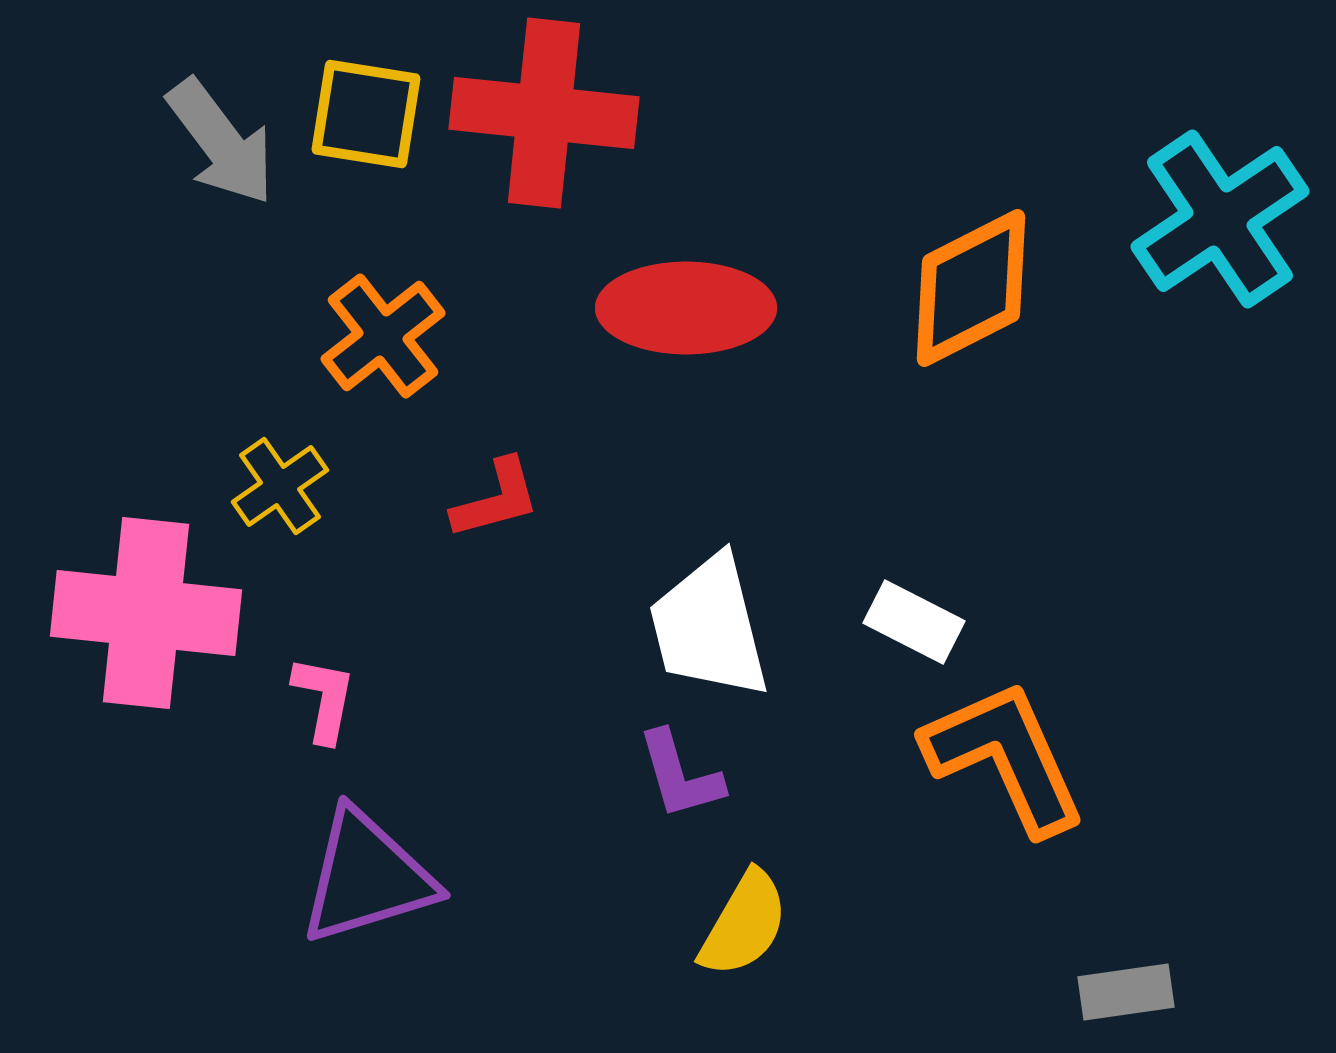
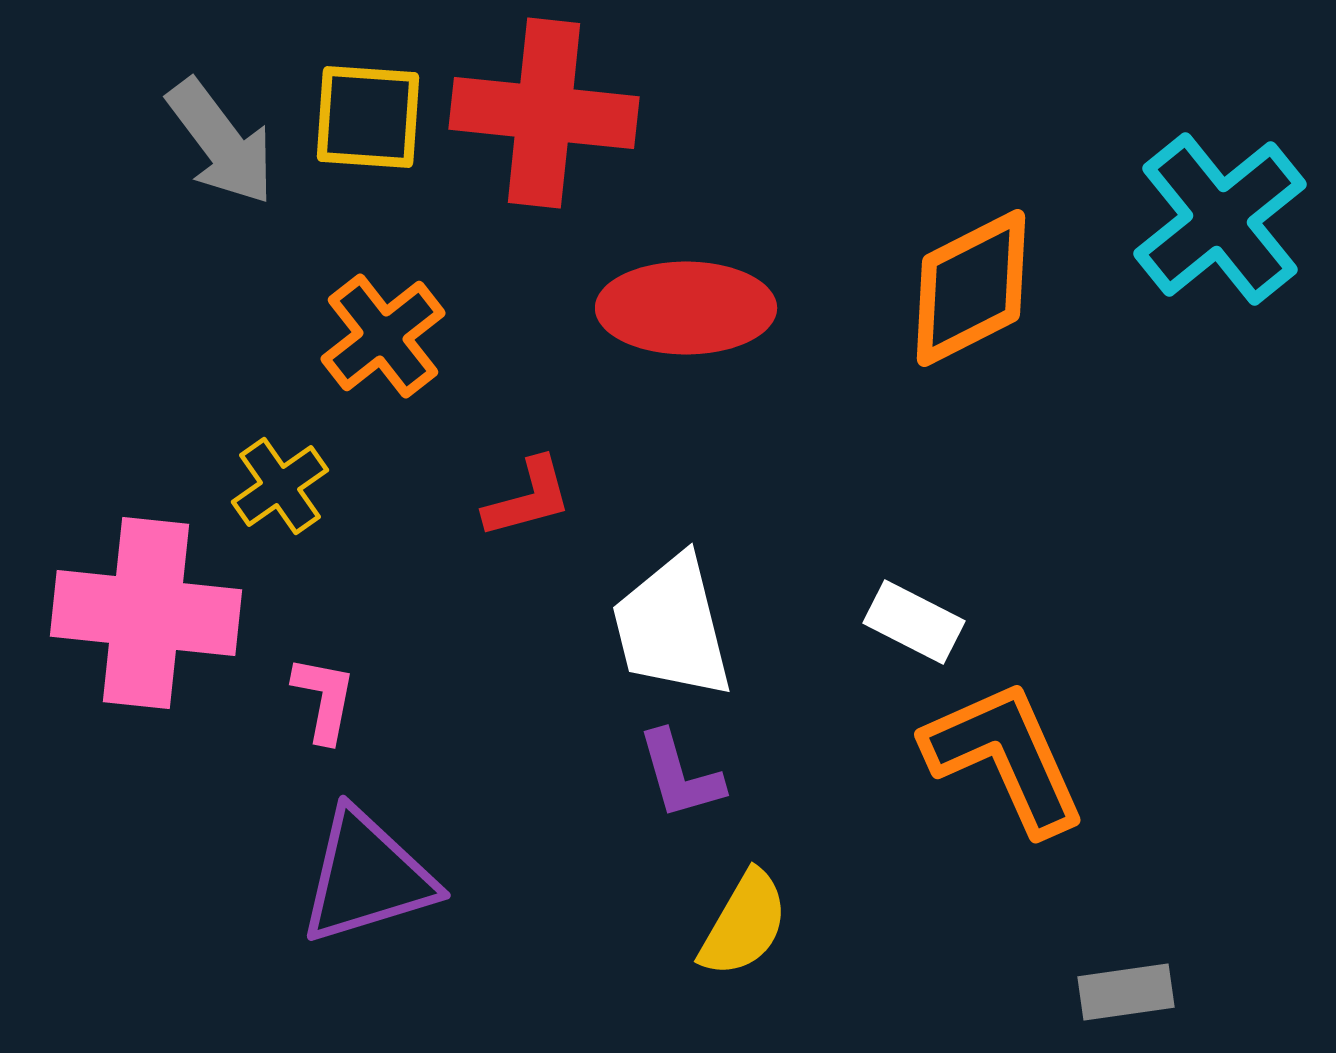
yellow square: moved 2 px right, 3 px down; rotated 5 degrees counterclockwise
cyan cross: rotated 5 degrees counterclockwise
red L-shape: moved 32 px right, 1 px up
white trapezoid: moved 37 px left
